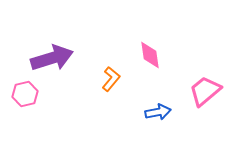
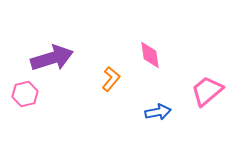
pink trapezoid: moved 2 px right
